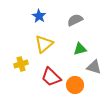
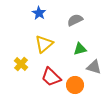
blue star: moved 3 px up
yellow cross: rotated 32 degrees counterclockwise
